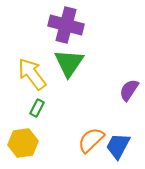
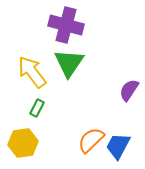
yellow arrow: moved 2 px up
